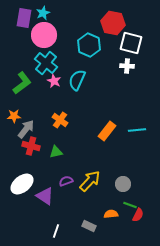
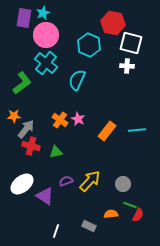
pink circle: moved 2 px right
pink star: moved 24 px right, 38 px down
